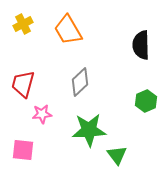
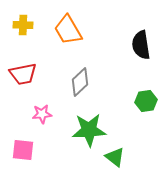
yellow cross: moved 1 px down; rotated 30 degrees clockwise
black semicircle: rotated 8 degrees counterclockwise
red trapezoid: moved 10 px up; rotated 116 degrees counterclockwise
green hexagon: rotated 15 degrees clockwise
green triangle: moved 2 px left, 2 px down; rotated 15 degrees counterclockwise
